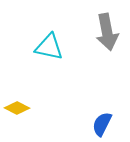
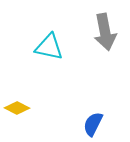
gray arrow: moved 2 px left
blue semicircle: moved 9 px left
